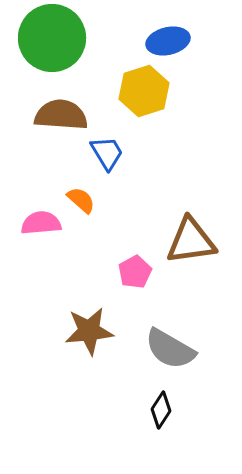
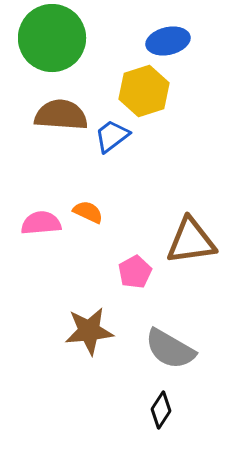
blue trapezoid: moved 5 px right, 17 px up; rotated 96 degrees counterclockwise
orange semicircle: moved 7 px right, 12 px down; rotated 16 degrees counterclockwise
